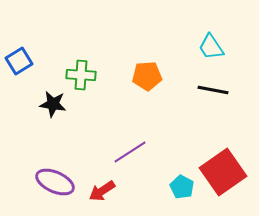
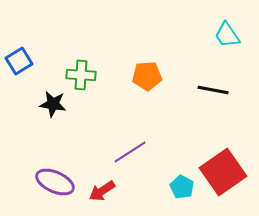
cyan trapezoid: moved 16 px right, 12 px up
